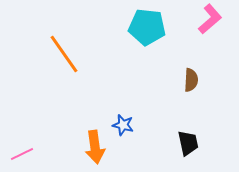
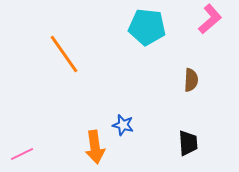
black trapezoid: rotated 8 degrees clockwise
